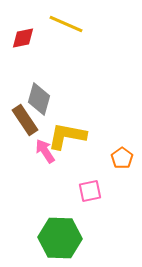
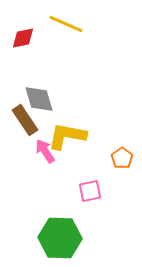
gray diamond: rotated 32 degrees counterclockwise
